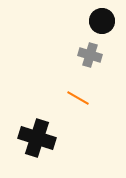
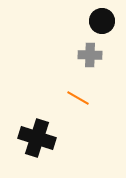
gray cross: rotated 15 degrees counterclockwise
